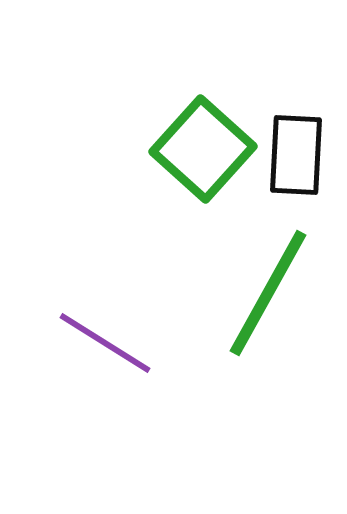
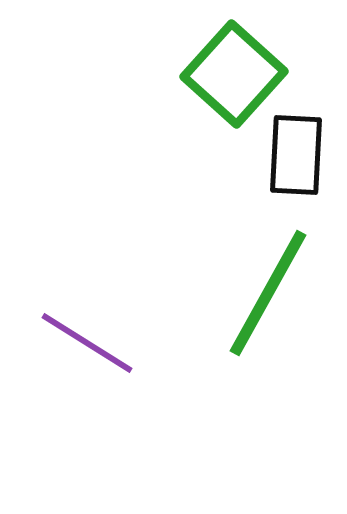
green square: moved 31 px right, 75 px up
purple line: moved 18 px left
